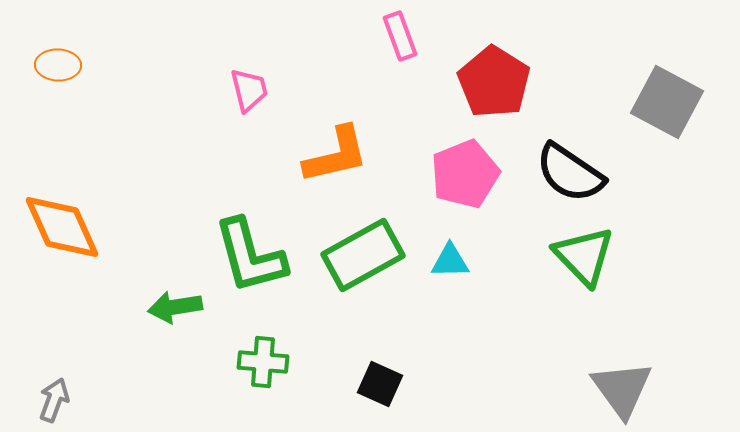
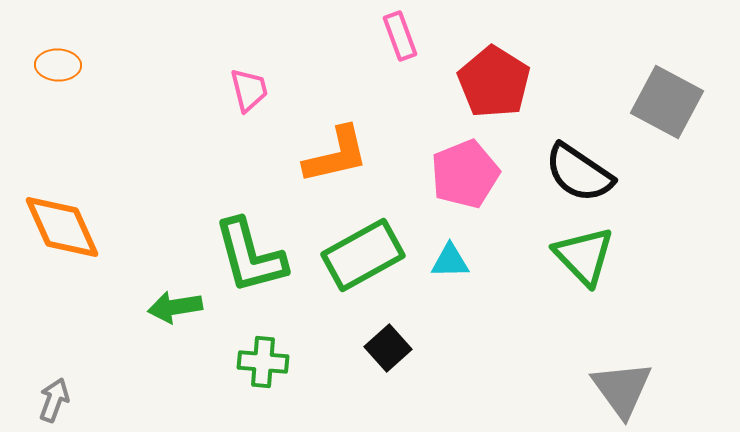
black semicircle: moved 9 px right
black square: moved 8 px right, 36 px up; rotated 24 degrees clockwise
